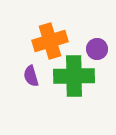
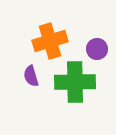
green cross: moved 1 px right, 6 px down
